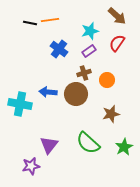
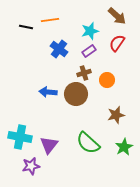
black line: moved 4 px left, 4 px down
cyan cross: moved 33 px down
brown star: moved 5 px right, 1 px down
